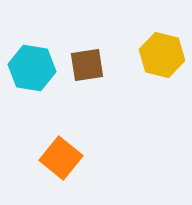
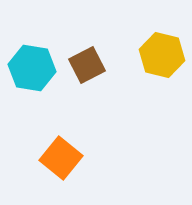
brown square: rotated 18 degrees counterclockwise
